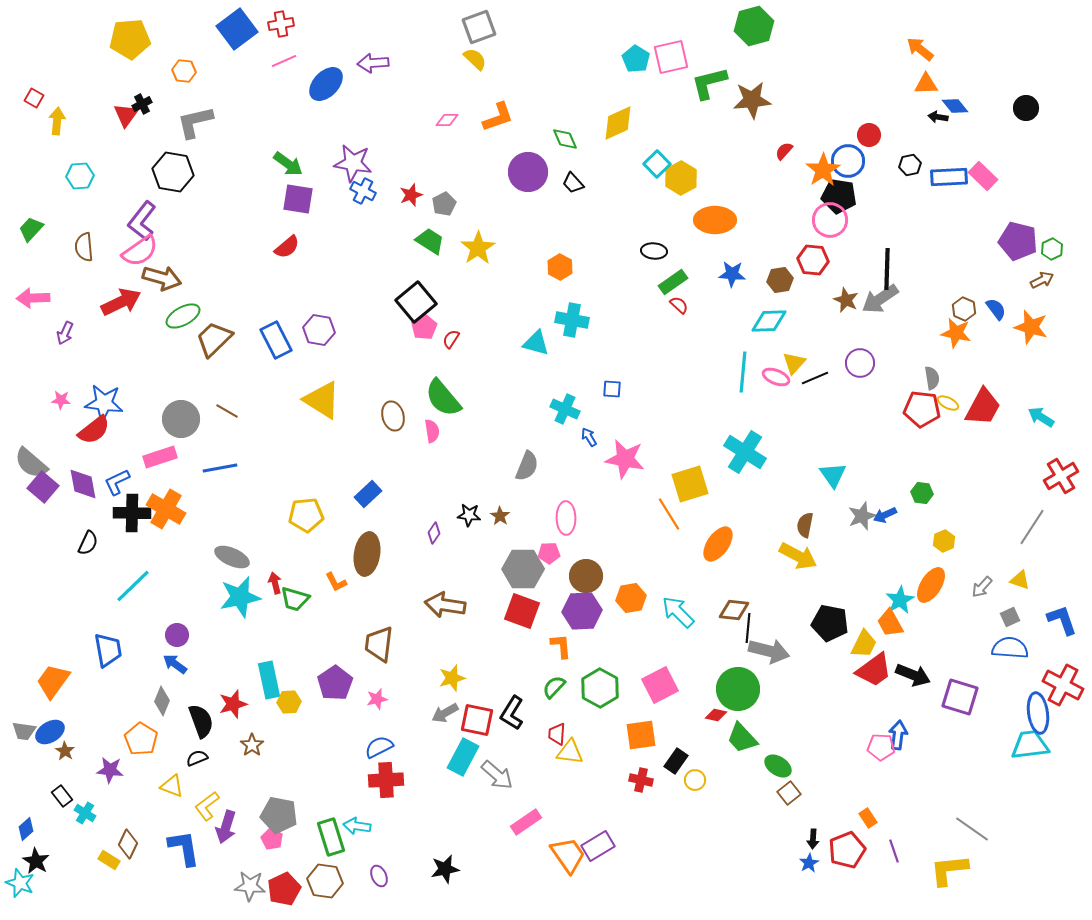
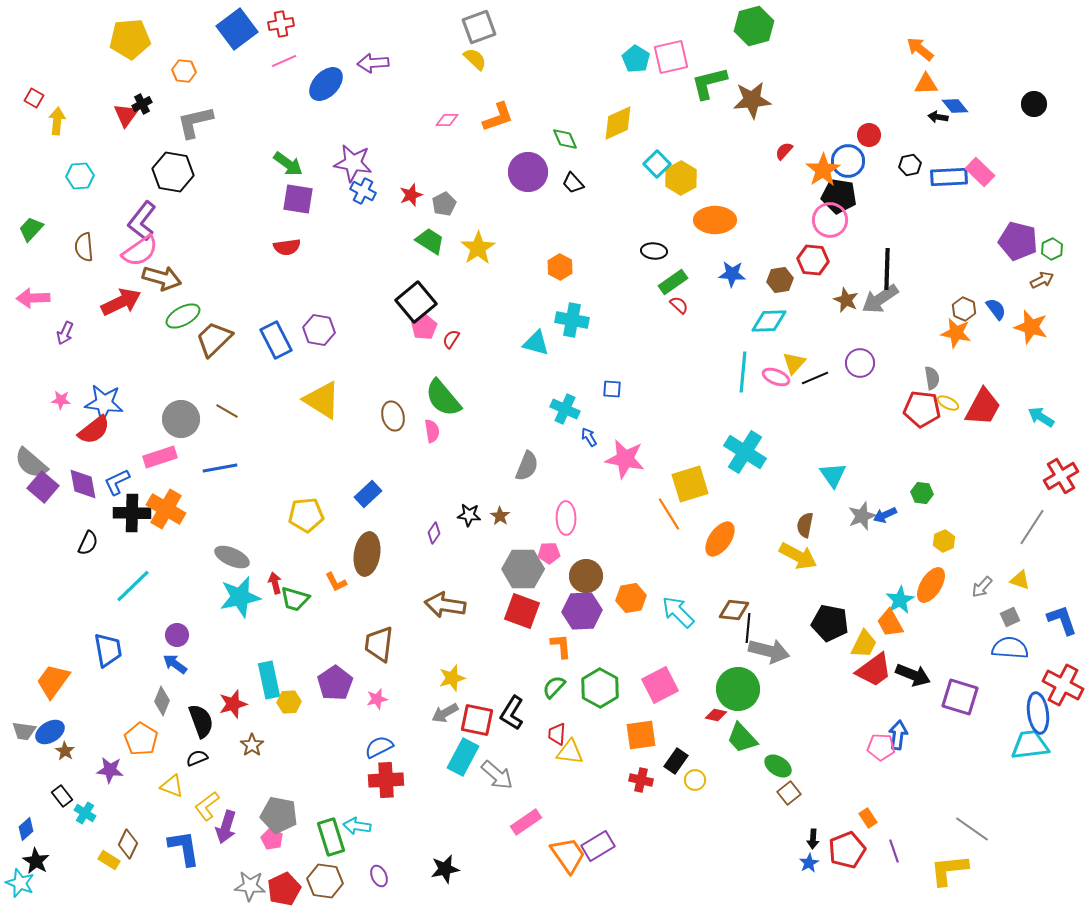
black circle at (1026, 108): moved 8 px right, 4 px up
pink rectangle at (983, 176): moved 3 px left, 4 px up
red semicircle at (287, 247): rotated 32 degrees clockwise
orange ellipse at (718, 544): moved 2 px right, 5 px up
